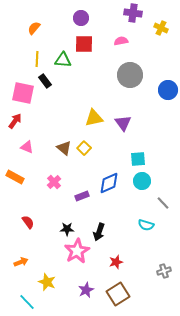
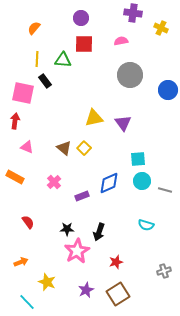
red arrow: rotated 28 degrees counterclockwise
gray line: moved 2 px right, 13 px up; rotated 32 degrees counterclockwise
